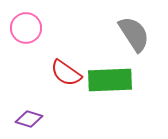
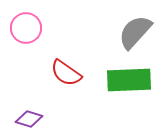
gray semicircle: moved 1 px right, 2 px up; rotated 105 degrees counterclockwise
green rectangle: moved 19 px right
